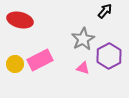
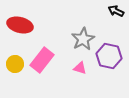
black arrow: moved 11 px right; rotated 105 degrees counterclockwise
red ellipse: moved 5 px down
purple hexagon: rotated 20 degrees counterclockwise
pink rectangle: moved 2 px right; rotated 25 degrees counterclockwise
pink triangle: moved 3 px left
